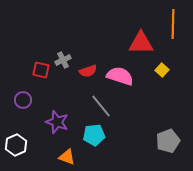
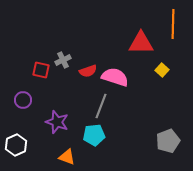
pink semicircle: moved 5 px left, 1 px down
gray line: rotated 60 degrees clockwise
